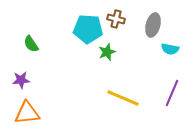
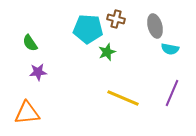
gray ellipse: moved 2 px right, 1 px down; rotated 30 degrees counterclockwise
green semicircle: moved 1 px left, 1 px up
purple star: moved 17 px right, 8 px up
